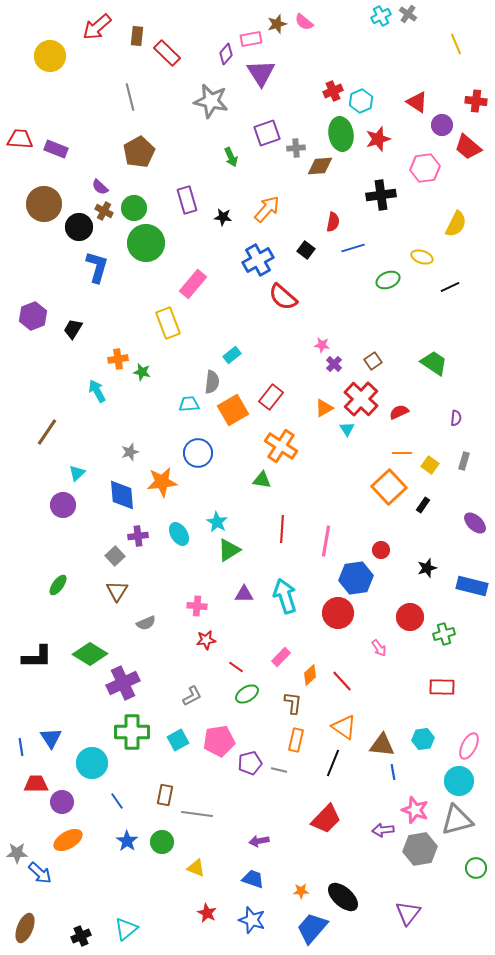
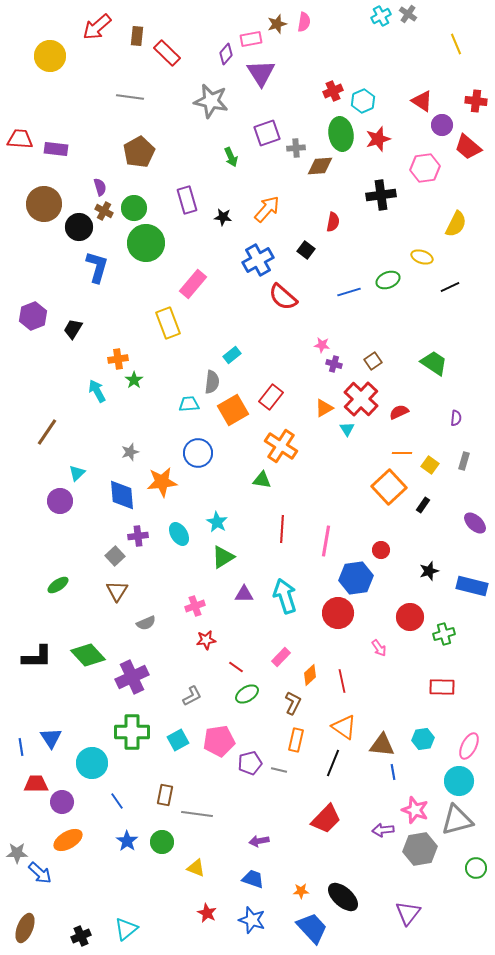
pink semicircle at (304, 22): rotated 120 degrees counterclockwise
gray line at (130, 97): rotated 68 degrees counterclockwise
cyan hexagon at (361, 101): moved 2 px right
red triangle at (417, 102): moved 5 px right, 1 px up
purple rectangle at (56, 149): rotated 15 degrees counterclockwise
purple semicircle at (100, 187): rotated 150 degrees counterclockwise
blue line at (353, 248): moved 4 px left, 44 px down
purple cross at (334, 364): rotated 28 degrees counterclockwise
green star at (142, 372): moved 8 px left, 8 px down; rotated 24 degrees clockwise
purple circle at (63, 505): moved 3 px left, 4 px up
green triangle at (229, 550): moved 6 px left, 7 px down
black star at (427, 568): moved 2 px right, 3 px down
green ellipse at (58, 585): rotated 20 degrees clockwise
pink cross at (197, 606): moved 2 px left; rotated 24 degrees counterclockwise
green diamond at (90, 654): moved 2 px left, 1 px down; rotated 16 degrees clockwise
red line at (342, 681): rotated 30 degrees clockwise
purple cross at (123, 683): moved 9 px right, 6 px up
brown L-shape at (293, 703): rotated 20 degrees clockwise
blue trapezoid at (312, 928): rotated 96 degrees clockwise
